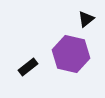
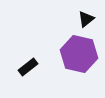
purple hexagon: moved 8 px right
